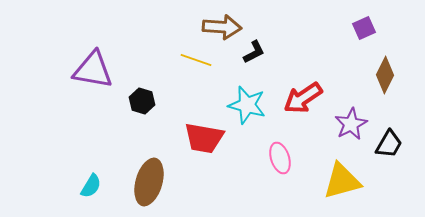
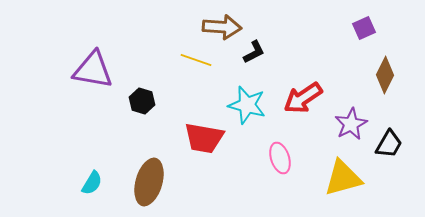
yellow triangle: moved 1 px right, 3 px up
cyan semicircle: moved 1 px right, 3 px up
